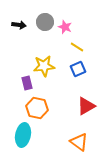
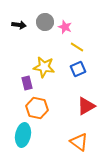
yellow star: moved 1 px down; rotated 15 degrees clockwise
